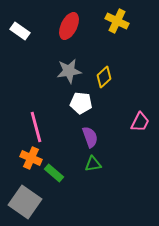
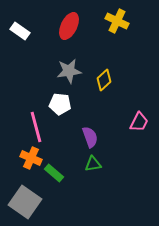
yellow diamond: moved 3 px down
white pentagon: moved 21 px left, 1 px down
pink trapezoid: moved 1 px left
